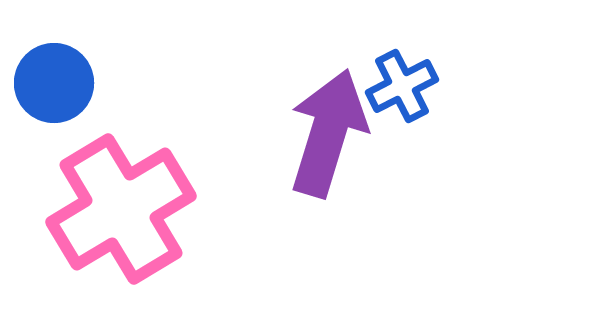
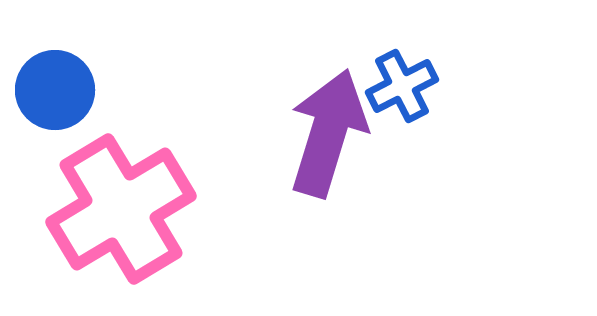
blue circle: moved 1 px right, 7 px down
